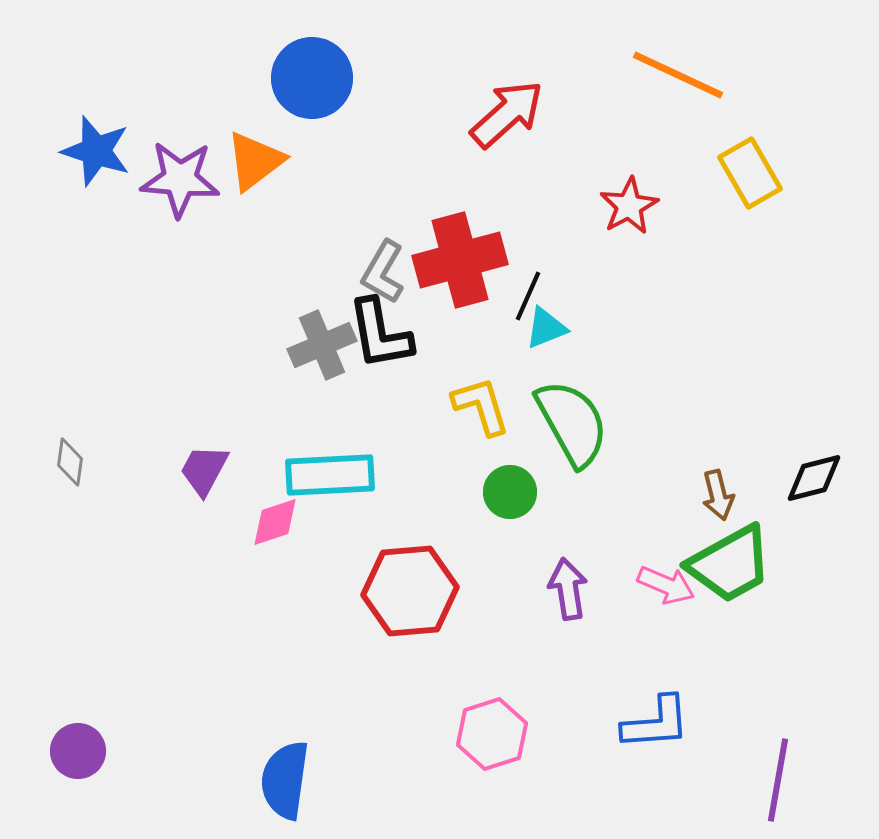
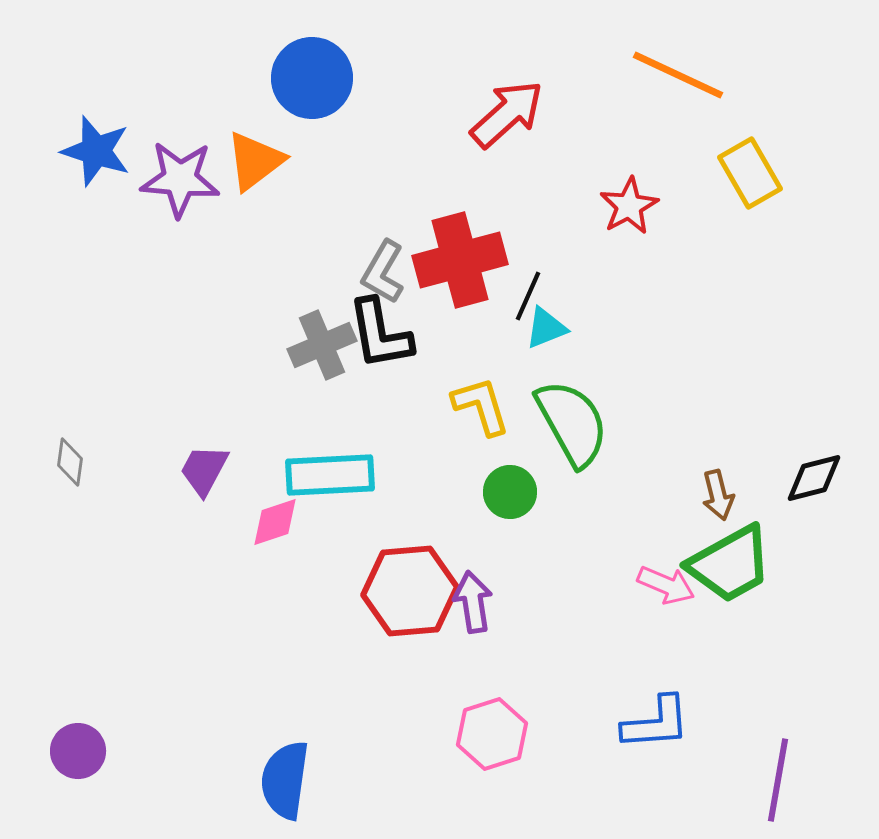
purple arrow: moved 95 px left, 13 px down
